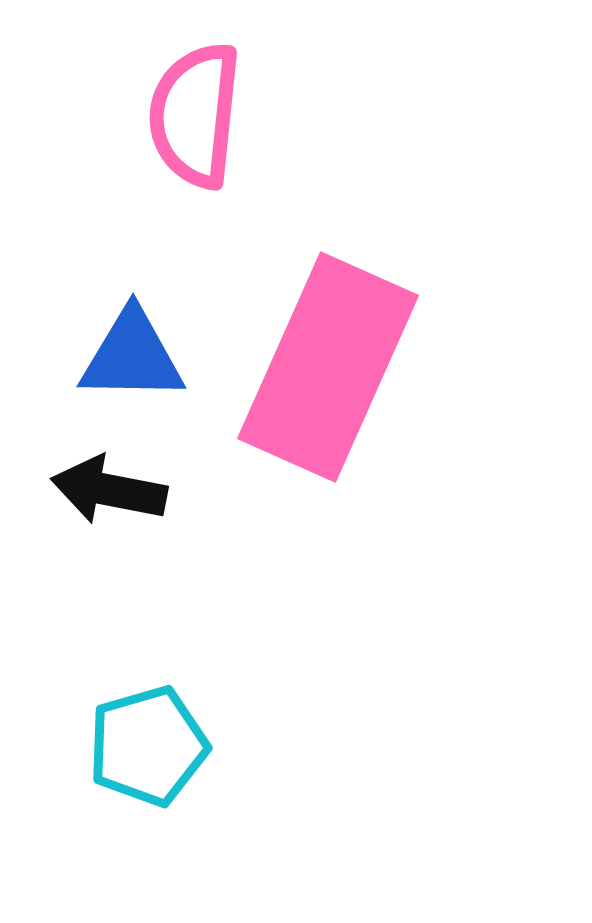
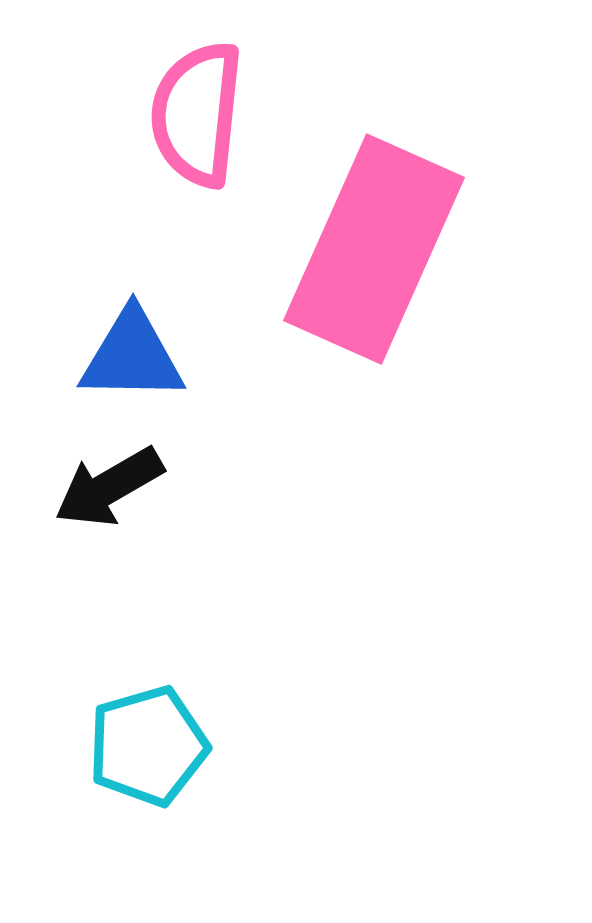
pink semicircle: moved 2 px right, 1 px up
pink rectangle: moved 46 px right, 118 px up
black arrow: moved 3 px up; rotated 41 degrees counterclockwise
